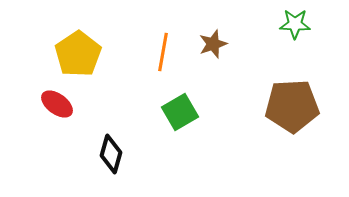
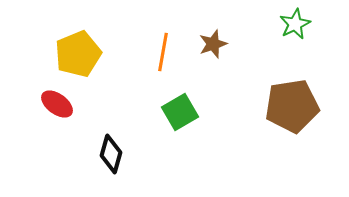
green star: rotated 28 degrees counterclockwise
yellow pentagon: rotated 12 degrees clockwise
brown pentagon: rotated 6 degrees counterclockwise
